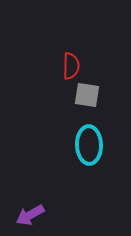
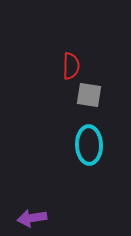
gray square: moved 2 px right
purple arrow: moved 2 px right, 3 px down; rotated 20 degrees clockwise
